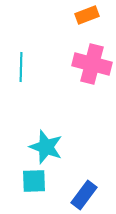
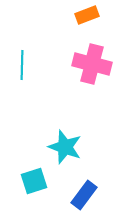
cyan line: moved 1 px right, 2 px up
cyan star: moved 19 px right
cyan square: rotated 16 degrees counterclockwise
